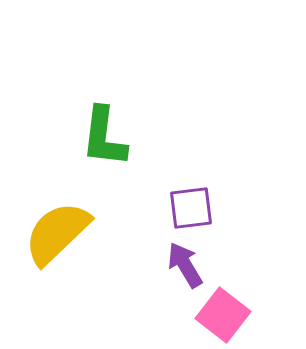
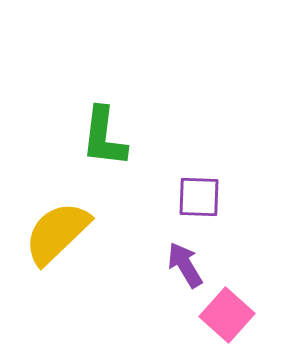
purple square: moved 8 px right, 11 px up; rotated 9 degrees clockwise
pink square: moved 4 px right; rotated 4 degrees clockwise
